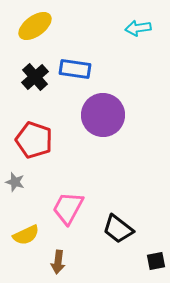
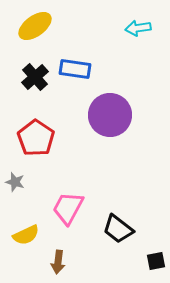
purple circle: moved 7 px right
red pentagon: moved 2 px right, 2 px up; rotated 15 degrees clockwise
